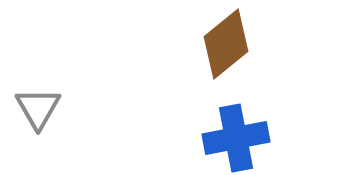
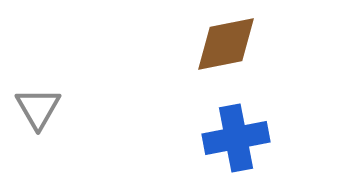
brown diamond: rotated 28 degrees clockwise
